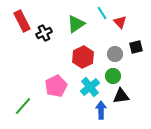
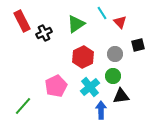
black square: moved 2 px right, 2 px up
